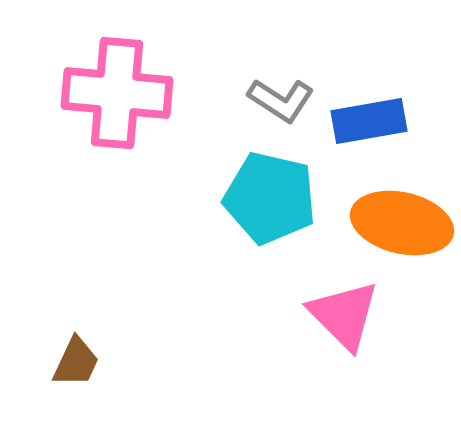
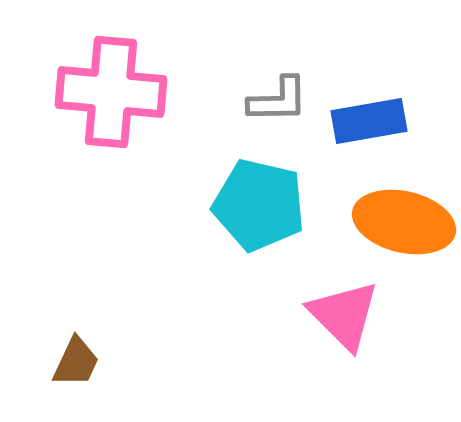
pink cross: moved 6 px left, 1 px up
gray L-shape: moved 3 px left; rotated 34 degrees counterclockwise
cyan pentagon: moved 11 px left, 7 px down
orange ellipse: moved 2 px right, 1 px up
